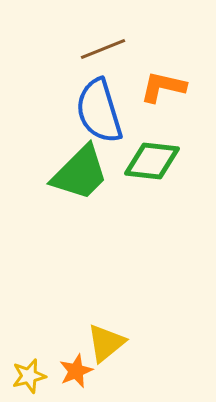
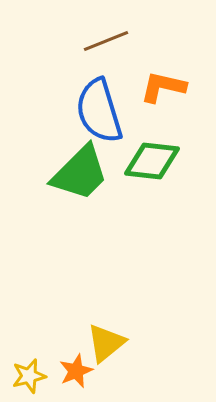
brown line: moved 3 px right, 8 px up
